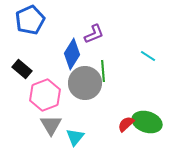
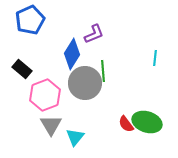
cyan line: moved 7 px right, 2 px down; rotated 63 degrees clockwise
red semicircle: rotated 84 degrees counterclockwise
